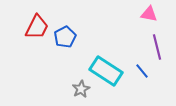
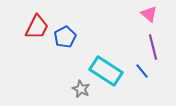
pink triangle: rotated 30 degrees clockwise
purple line: moved 4 px left
gray star: rotated 18 degrees counterclockwise
